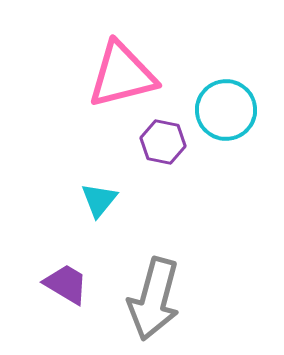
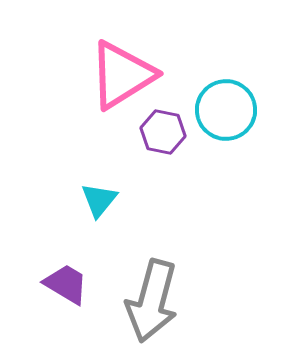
pink triangle: rotated 18 degrees counterclockwise
purple hexagon: moved 10 px up
gray arrow: moved 2 px left, 2 px down
